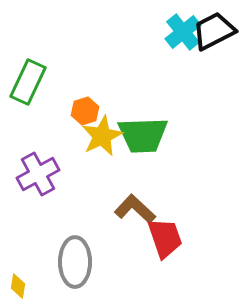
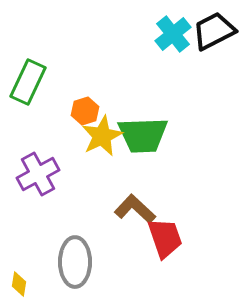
cyan cross: moved 10 px left, 2 px down
yellow diamond: moved 1 px right, 2 px up
